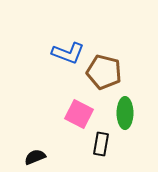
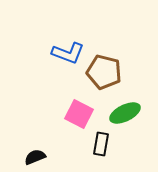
green ellipse: rotated 64 degrees clockwise
